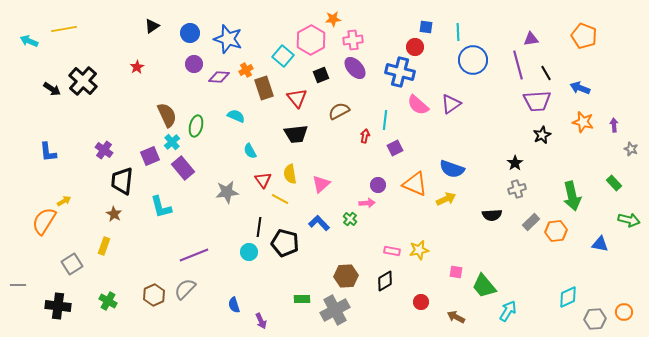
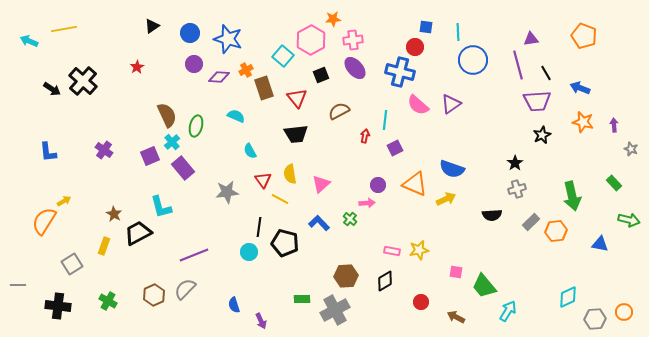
black trapezoid at (122, 181): moved 16 px right, 52 px down; rotated 56 degrees clockwise
